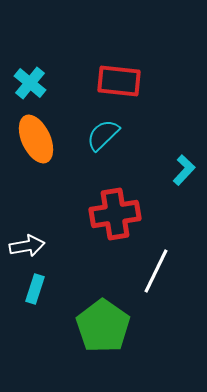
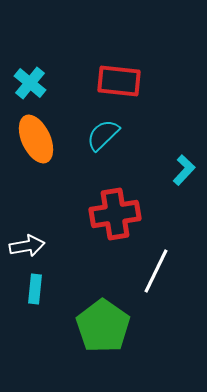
cyan rectangle: rotated 12 degrees counterclockwise
